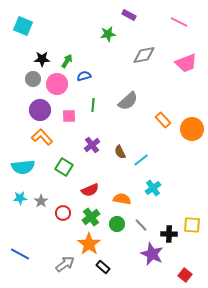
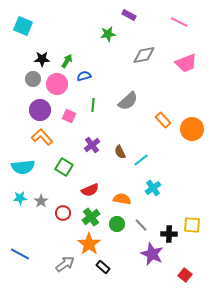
pink square: rotated 24 degrees clockwise
